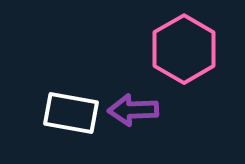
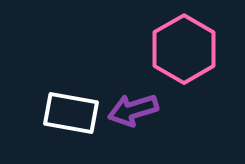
purple arrow: rotated 15 degrees counterclockwise
